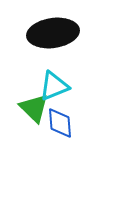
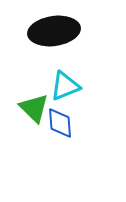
black ellipse: moved 1 px right, 2 px up
cyan triangle: moved 11 px right
